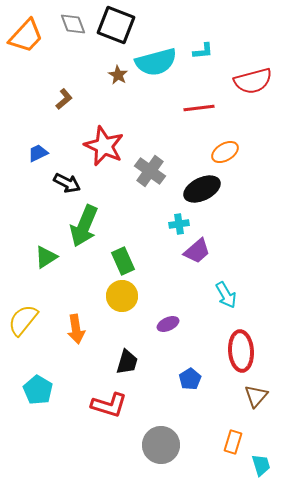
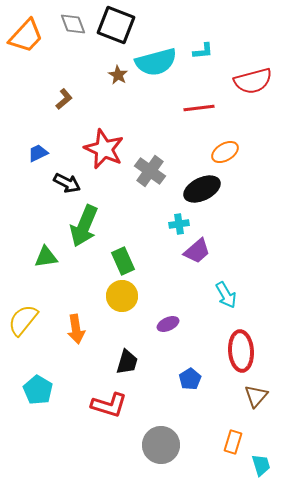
red star: moved 3 px down
green triangle: rotated 25 degrees clockwise
